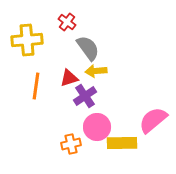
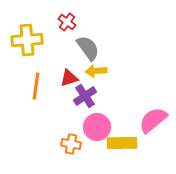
orange cross: rotated 24 degrees clockwise
